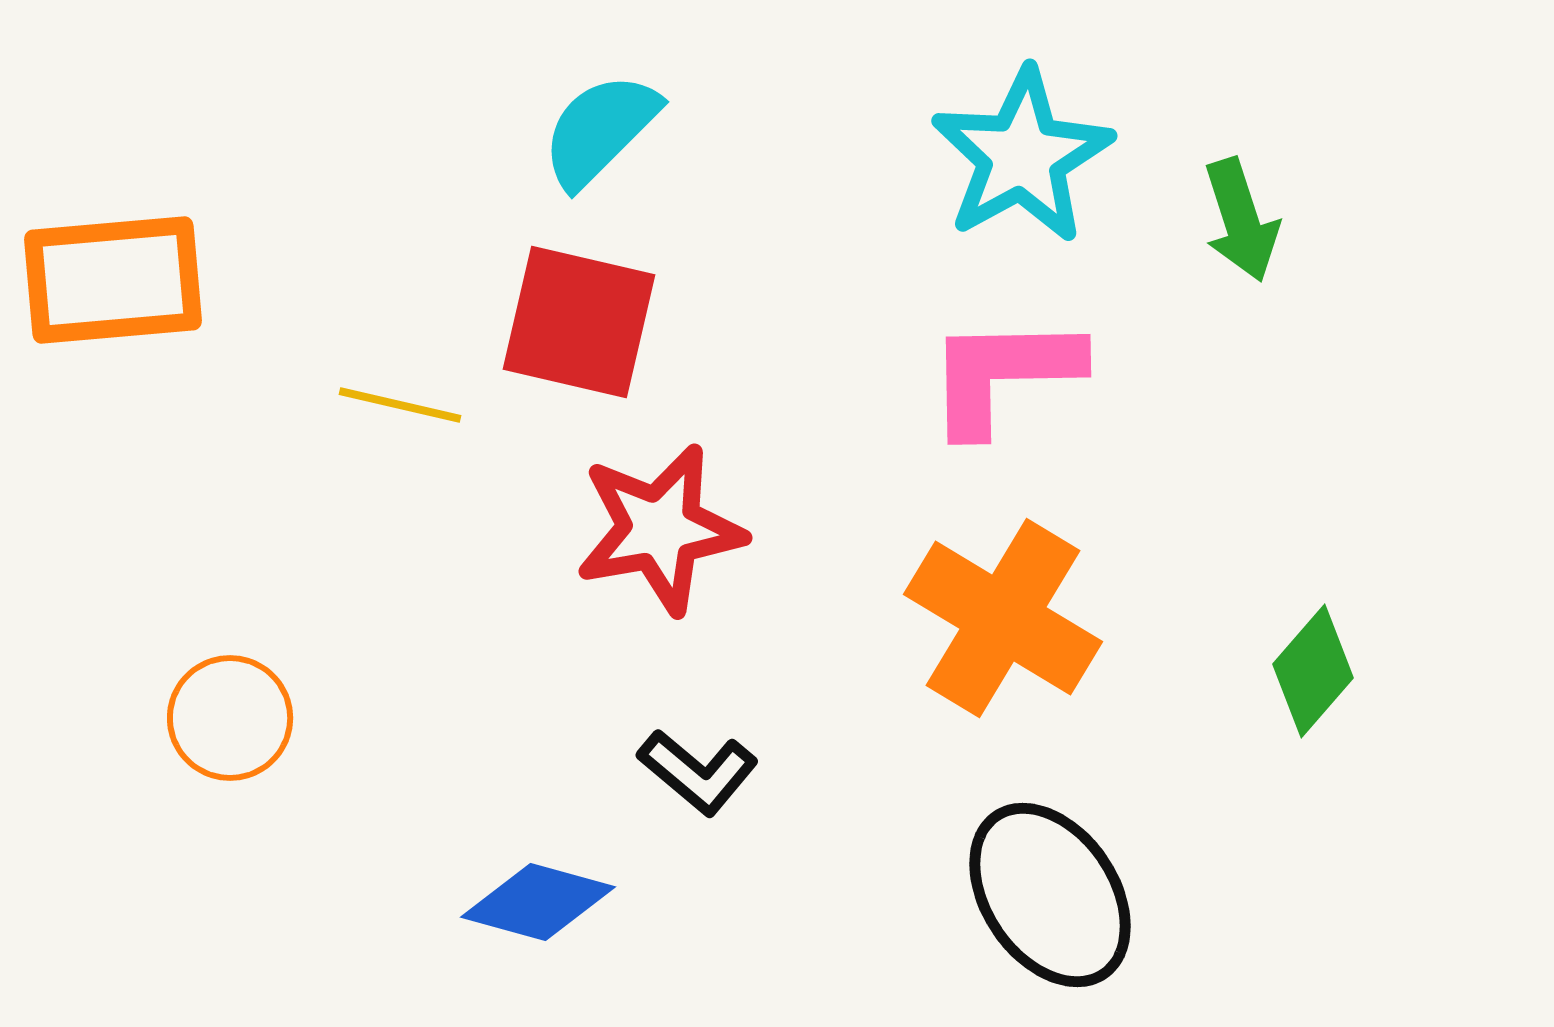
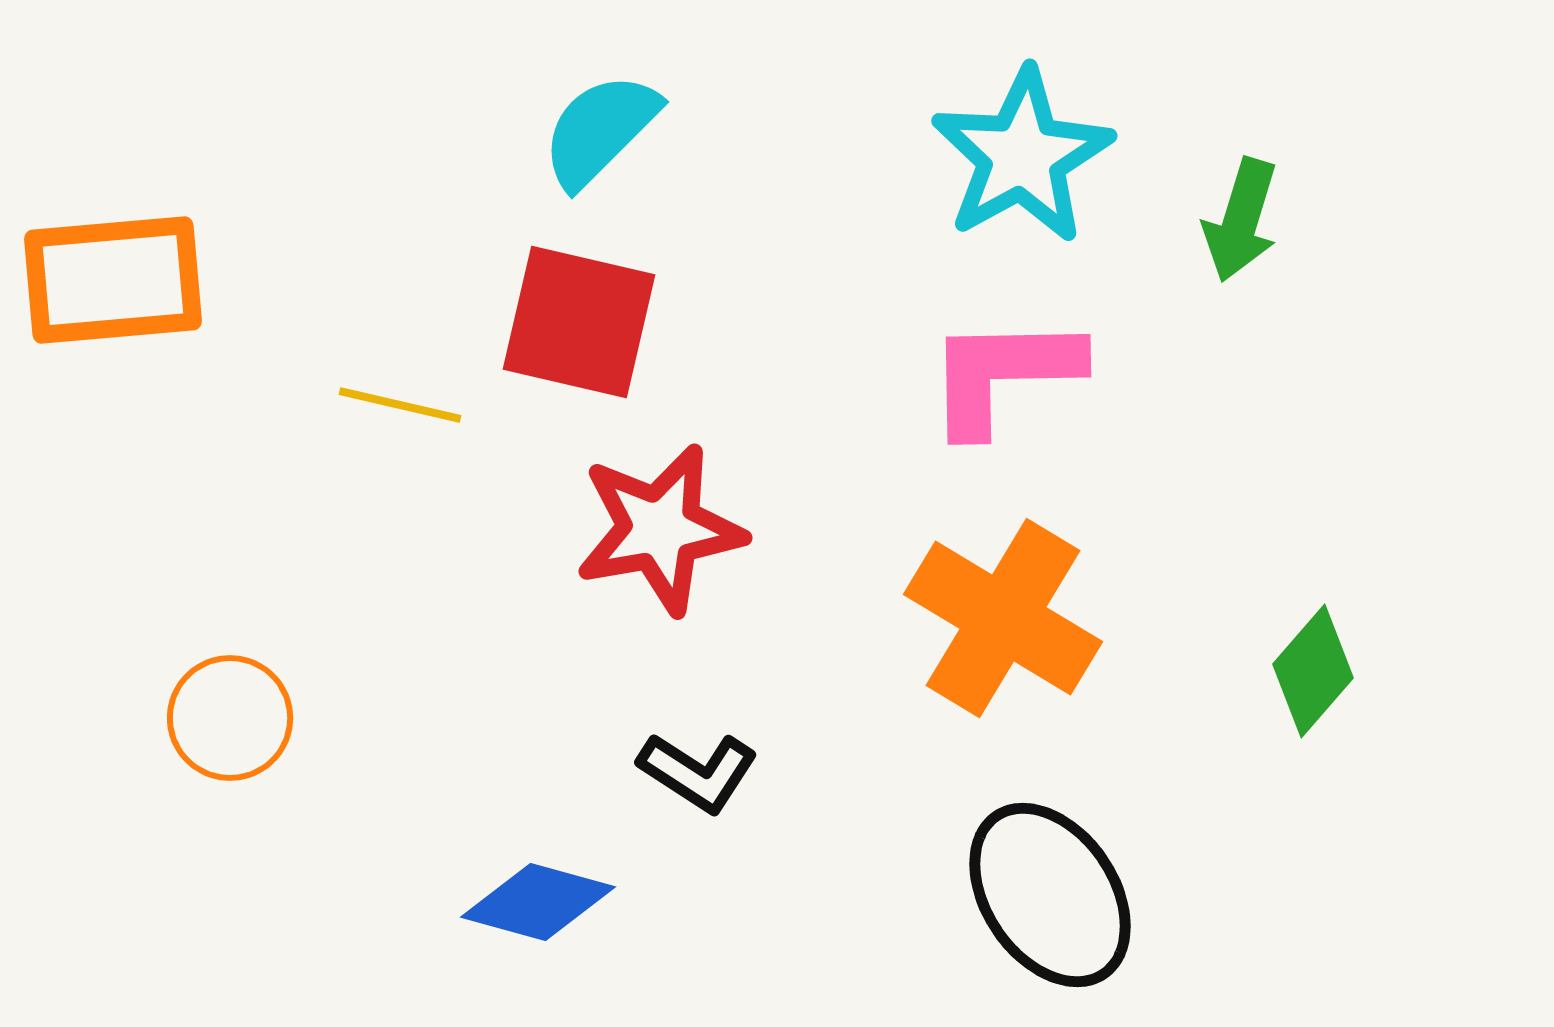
green arrow: rotated 35 degrees clockwise
black L-shape: rotated 7 degrees counterclockwise
